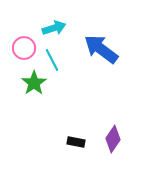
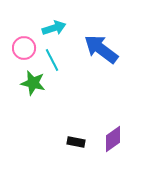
green star: moved 1 px left; rotated 25 degrees counterclockwise
purple diamond: rotated 20 degrees clockwise
